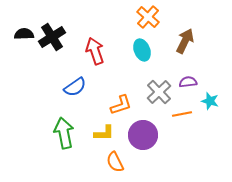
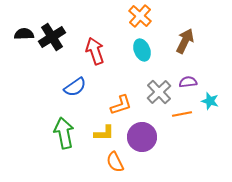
orange cross: moved 8 px left, 1 px up
purple circle: moved 1 px left, 2 px down
